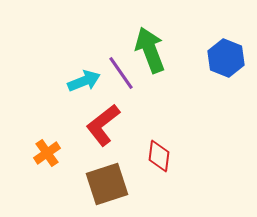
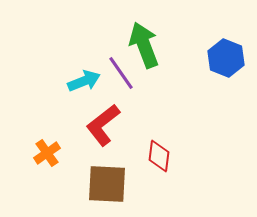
green arrow: moved 6 px left, 5 px up
brown square: rotated 21 degrees clockwise
